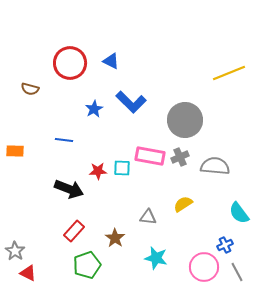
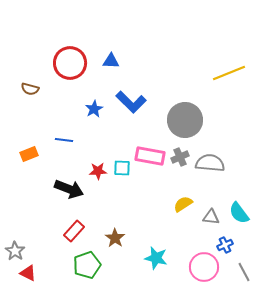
blue triangle: rotated 24 degrees counterclockwise
orange rectangle: moved 14 px right, 3 px down; rotated 24 degrees counterclockwise
gray semicircle: moved 5 px left, 3 px up
gray triangle: moved 63 px right
gray line: moved 7 px right
